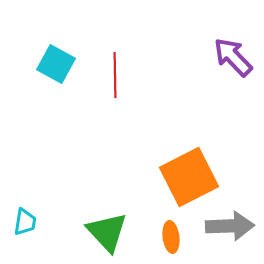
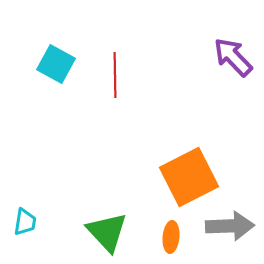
orange ellipse: rotated 12 degrees clockwise
